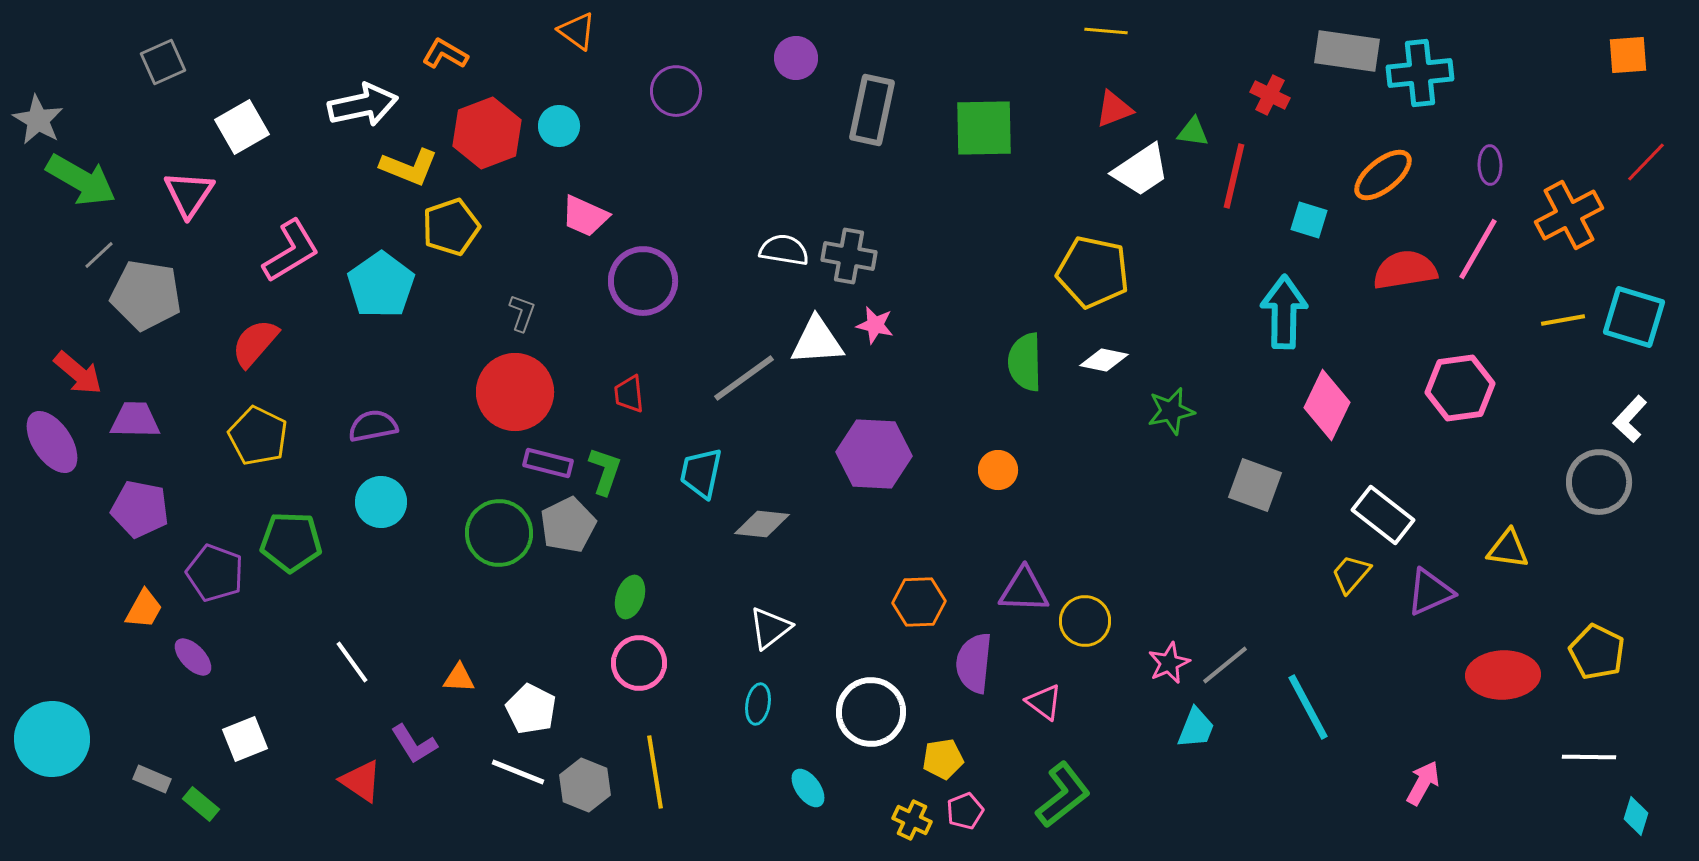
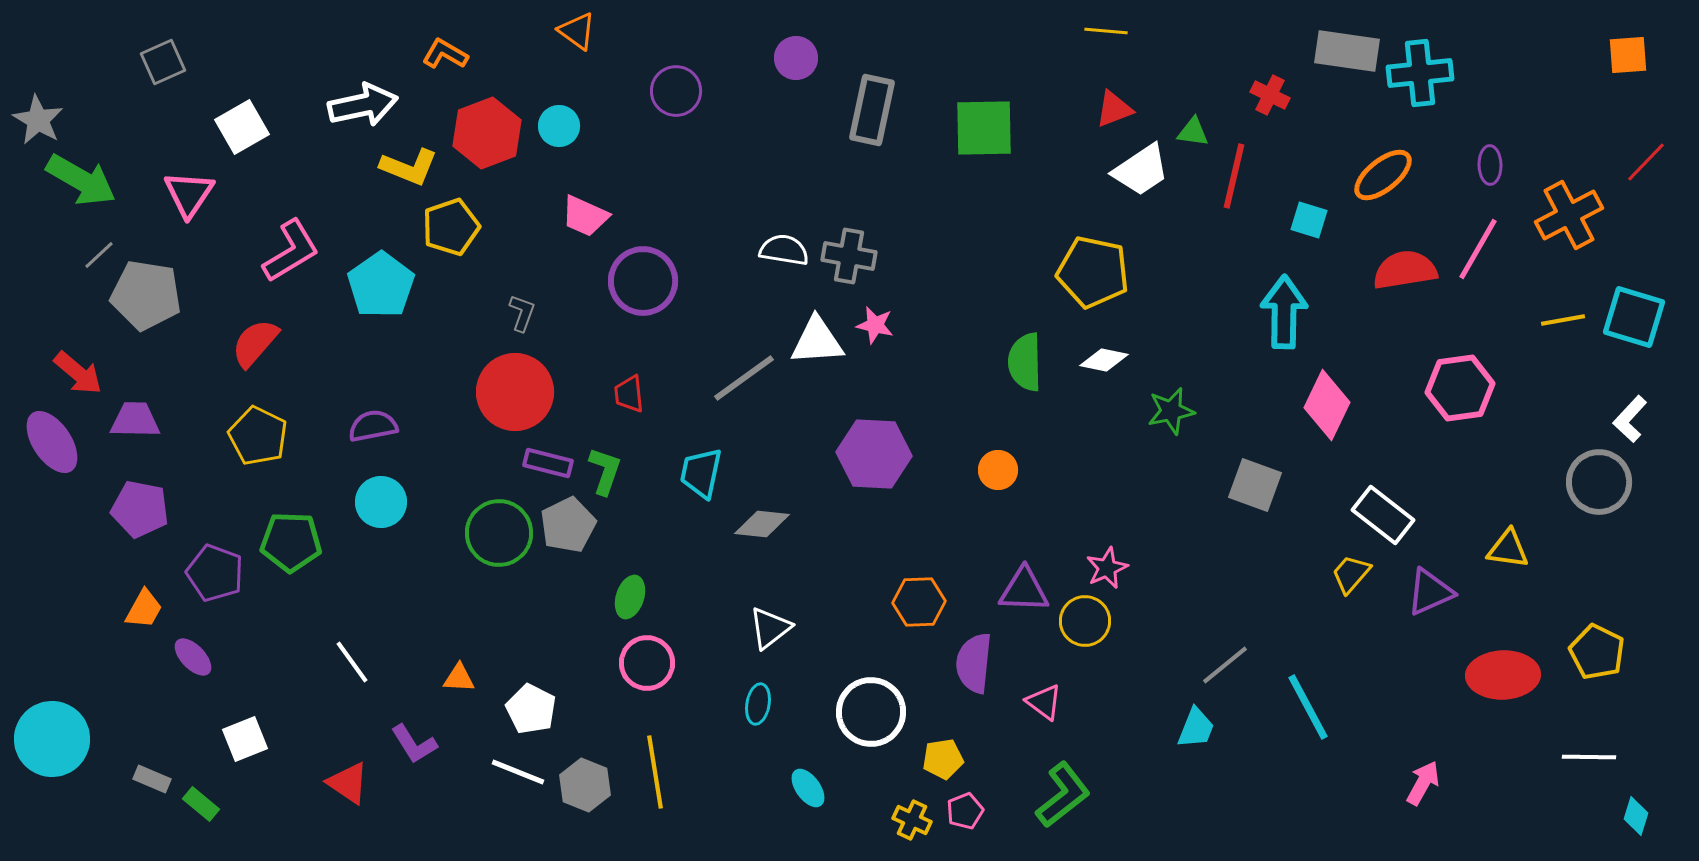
pink circle at (639, 663): moved 8 px right
pink star at (1169, 663): moved 62 px left, 95 px up
red triangle at (361, 781): moved 13 px left, 2 px down
